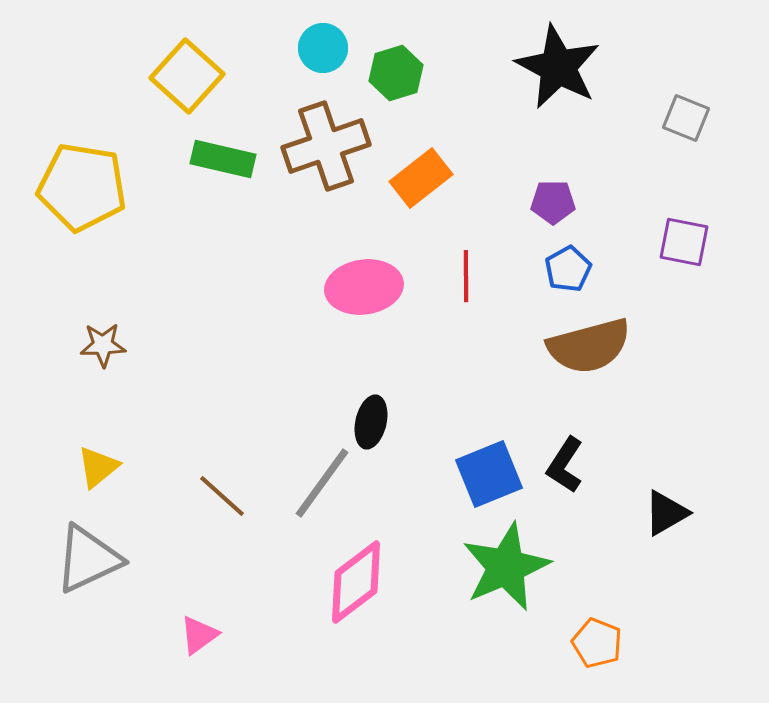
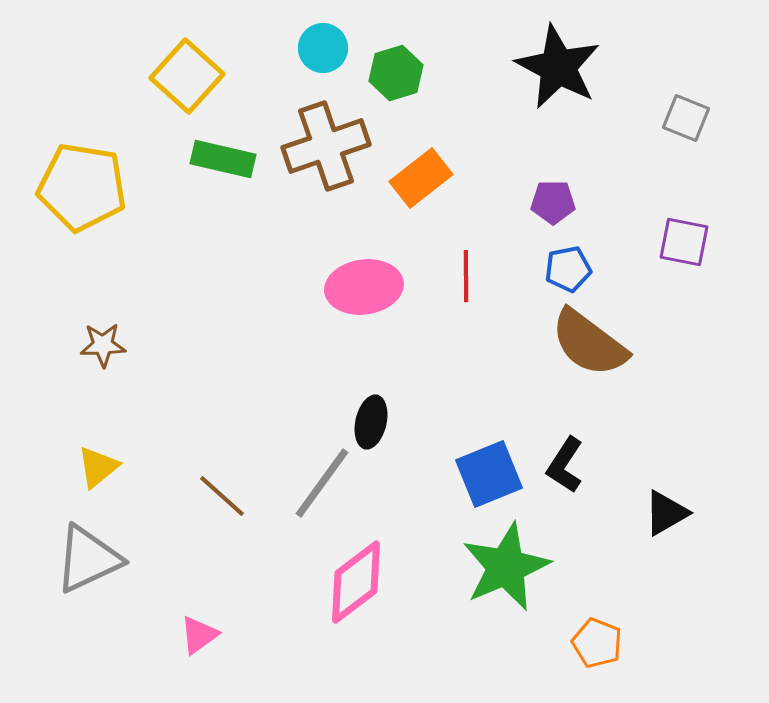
blue pentagon: rotated 18 degrees clockwise
brown semicircle: moved 3 px up; rotated 52 degrees clockwise
